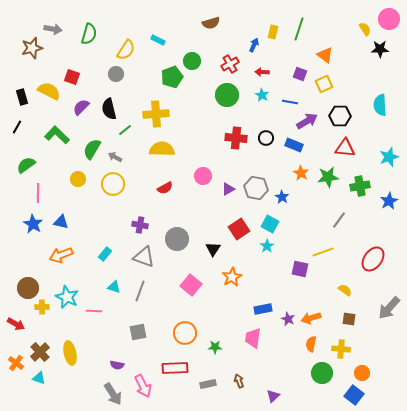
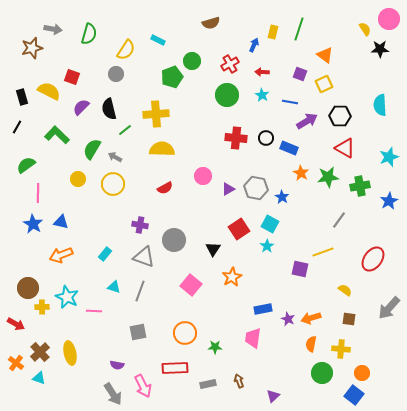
blue rectangle at (294, 145): moved 5 px left, 3 px down
red triangle at (345, 148): rotated 25 degrees clockwise
gray circle at (177, 239): moved 3 px left, 1 px down
